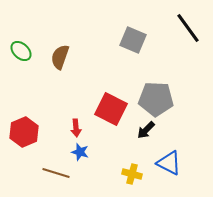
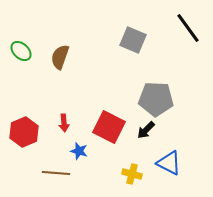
red square: moved 2 px left, 18 px down
red arrow: moved 12 px left, 5 px up
blue star: moved 1 px left, 1 px up
brown line: rotated 12 degrees counterclockwise
